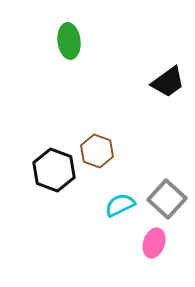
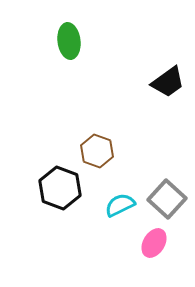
black hexagon: moved 6 px right, 18 px down
pink ellipse: rotated 12 degrees clockwise
